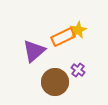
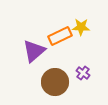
yellow star: moved 3 px right, 3 px up; rotated 30 degrees clockwise
orange rectangle: moved 3 px left, 1 px up
purple cross: moved 5 px right, 3 px down
